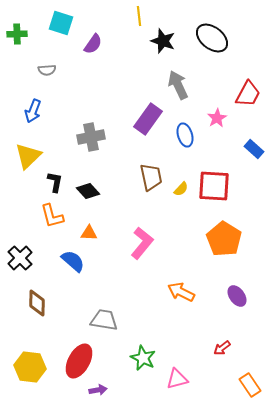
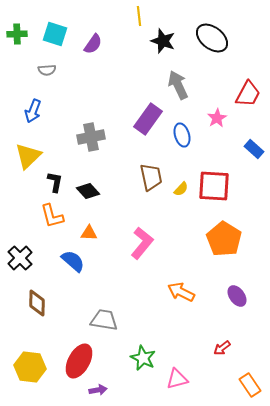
cyan square: moved 6 px left, 11 px down
blue ellipse: moved 3 px left
